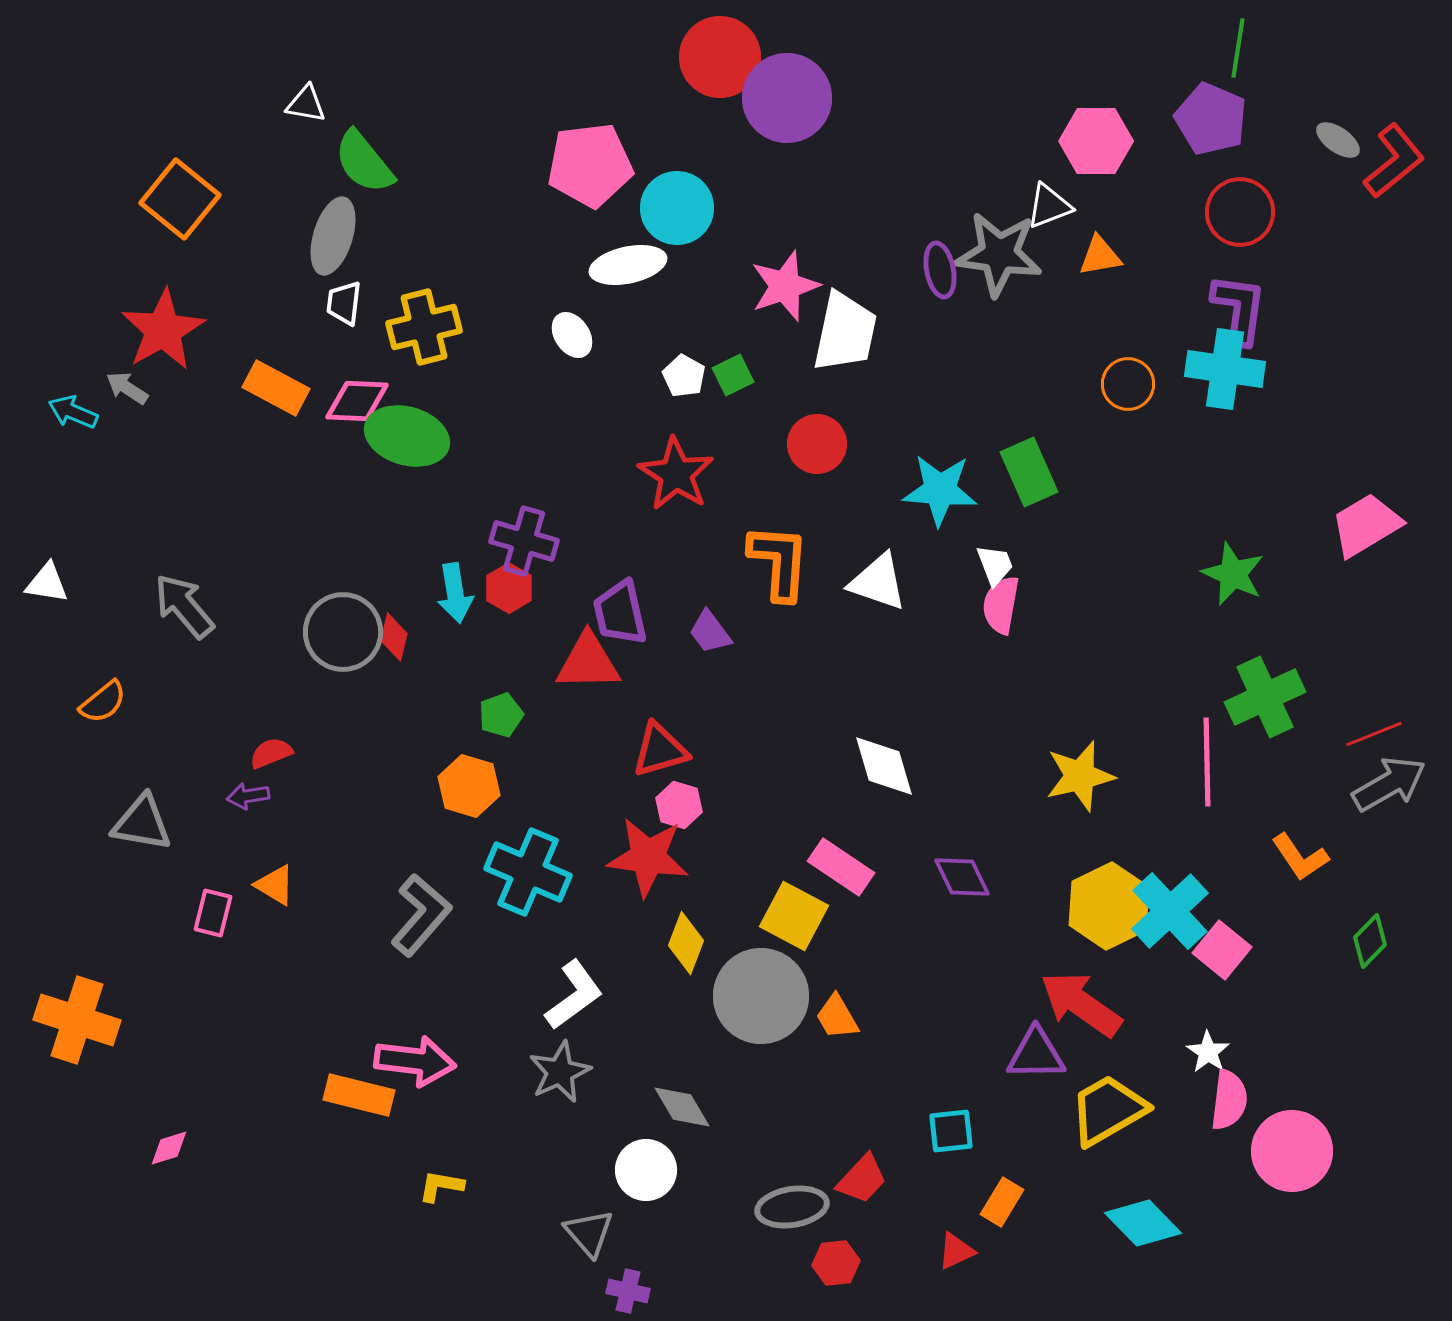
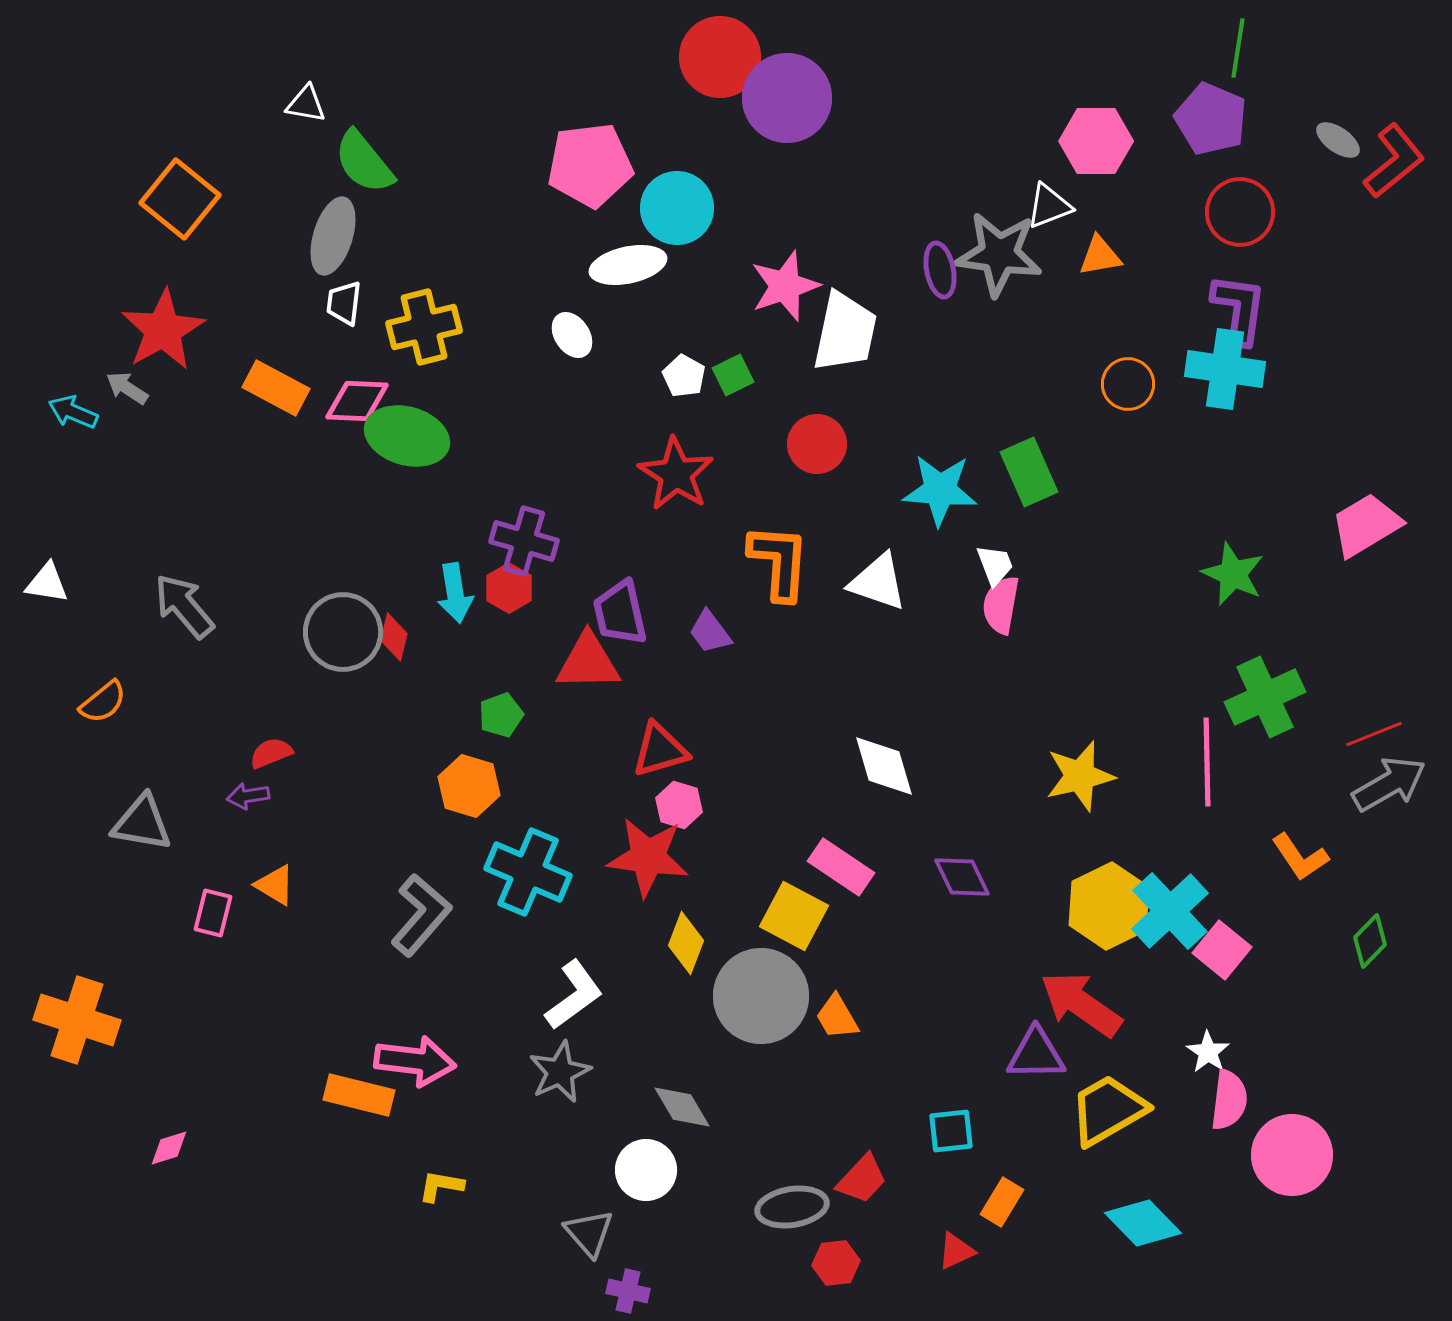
pink circle at (1292, 1151): moved 4 px down
